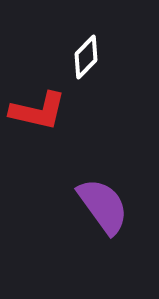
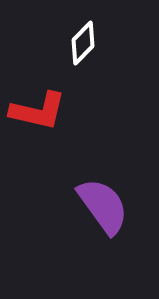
white diamond: moved 3 px left, 14 px up
